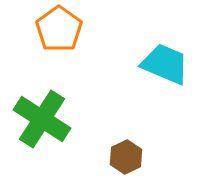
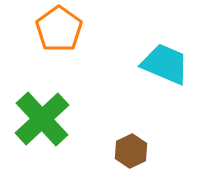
green cross: rotated 14 degrees clockwise
brown hexagon: moved 5 px right, 6 px up
